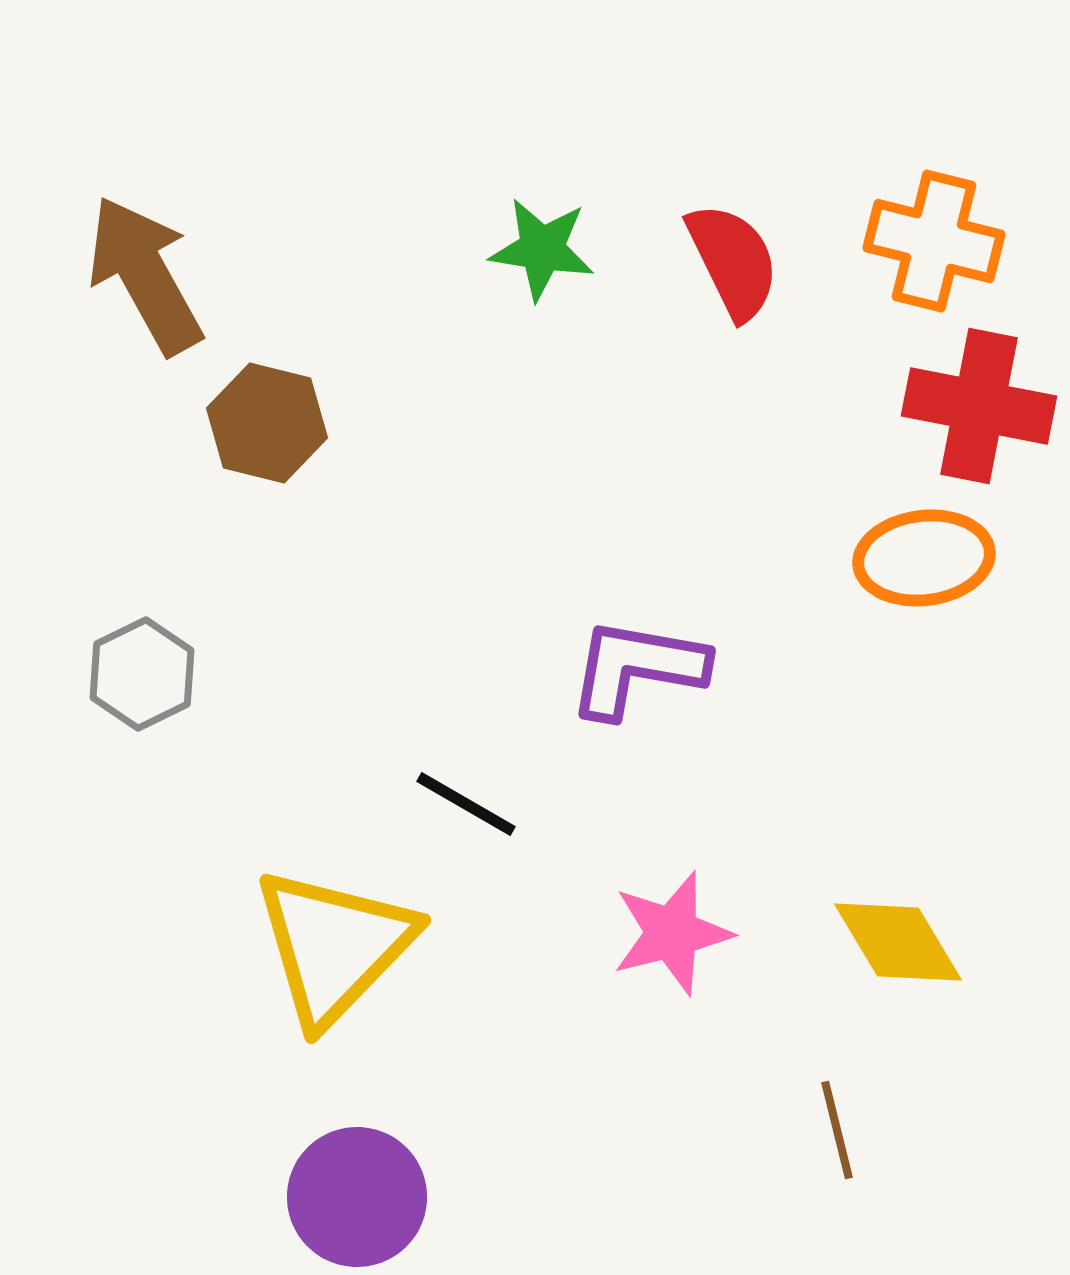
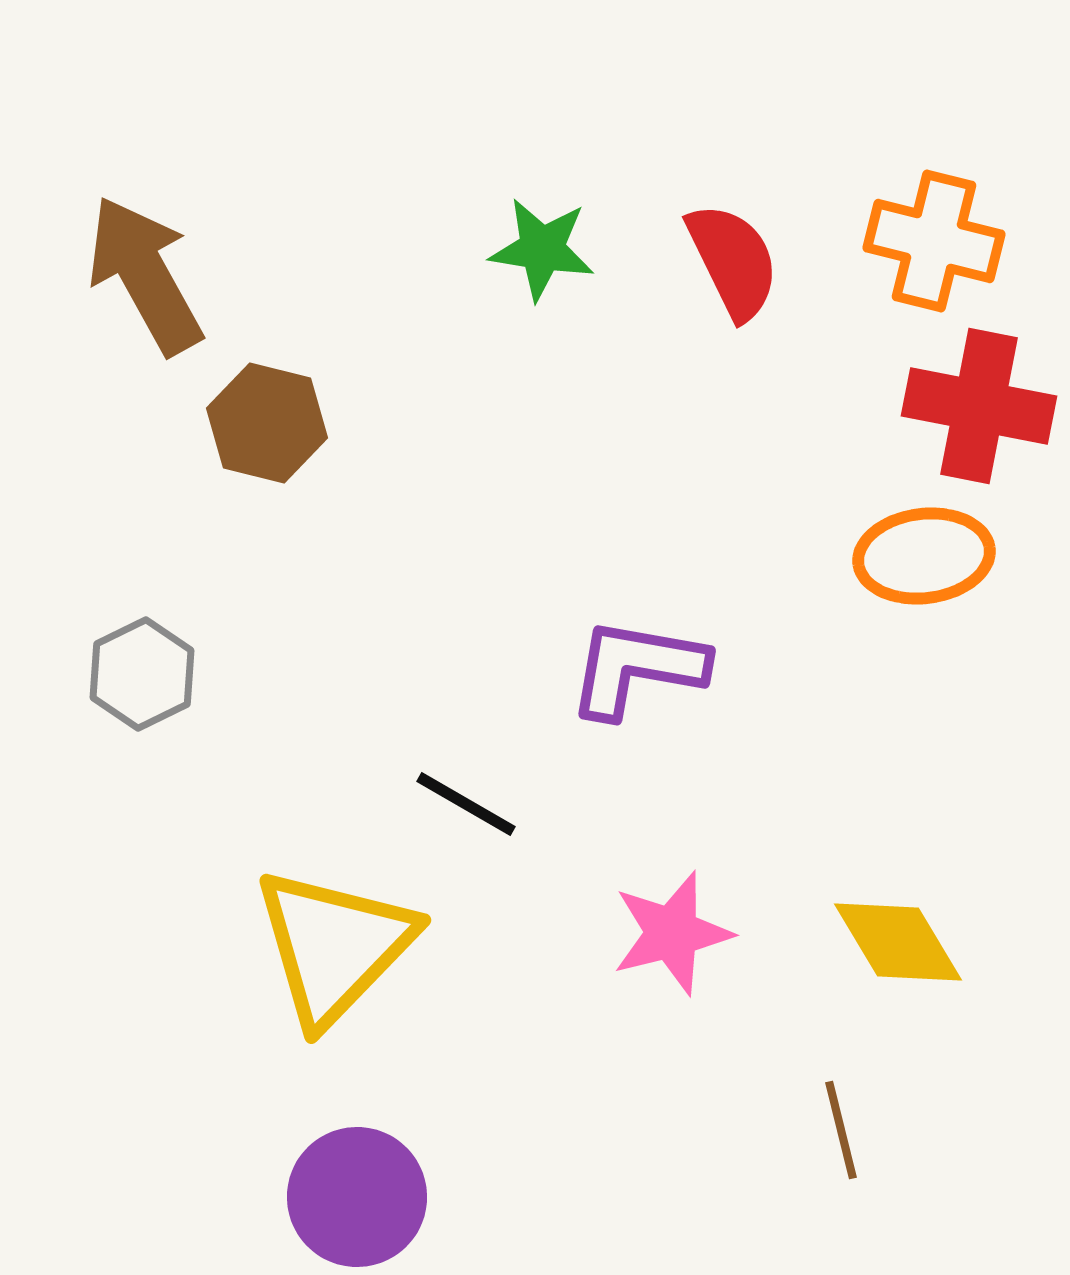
orange ellipse: moved 2 px up
brown line: moved 4 px right
